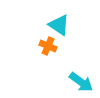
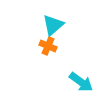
cyan triangle: moved 6 px left; rotated 45 degrees clockwise
